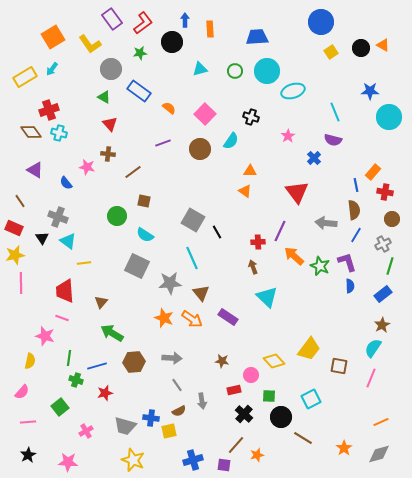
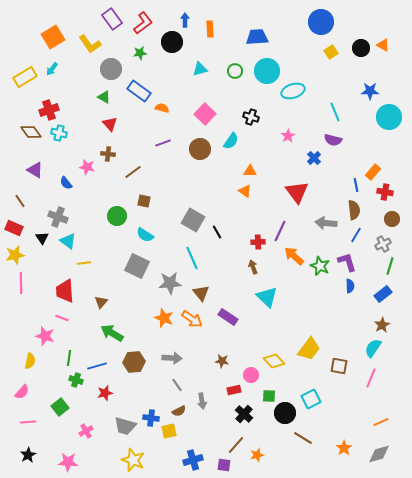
orange semicircle at (169, 108): moved 7 px left; rotated 24 degrees counterclockwise
black circle at (281, 417): moved 4 px right, 4 px up
